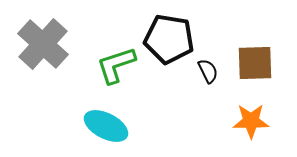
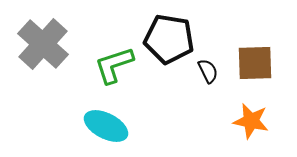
green L-shape: moved 2 px left
orange star: rotated 12 degrees clockwise
